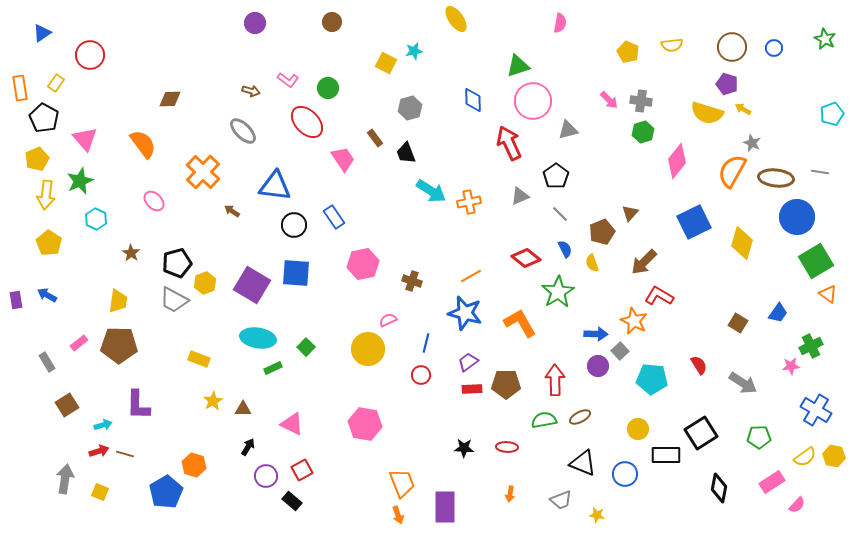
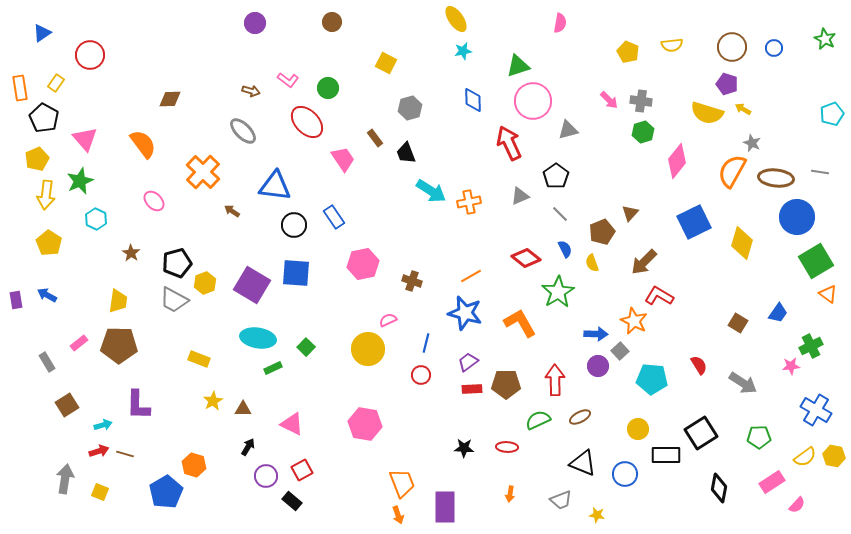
cyan star at (414, 51): moved 49 px right
green semicircle at (544, 420): moved 6 px left; rotated 15 degrees counterclockwise
